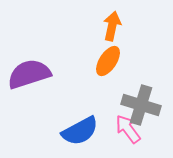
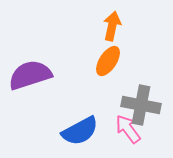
purple semicircle: moved 1 px right, 1 px down
gray cross: rotated 6 degrees counterclockwise
